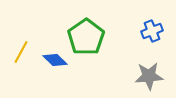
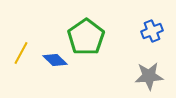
yellow line: moved 1 px down
